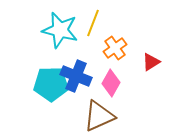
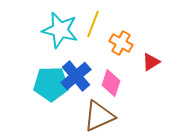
yellow line: moved 1 px down
orange cross: moved 6 px right, 5 px up; rotated 25 degrees counterclockwise
blue cross: rotated 28 degrees clockwise
pink diamond: rotated 12 degrees counterclockwise
